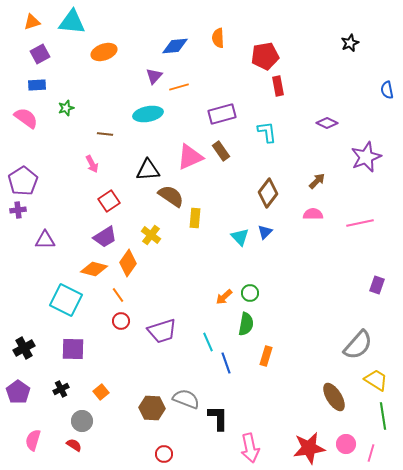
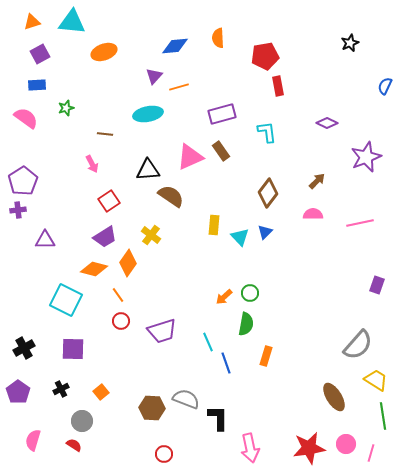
blue semicircle at (387, 90): moved 2 px left, 4 px up; rotated 36 degrees clockwise
yellow rectangle at (195, 218): moved 19 px right, 7 px down
